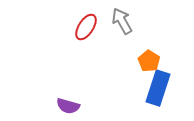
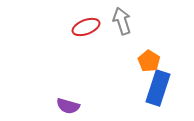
gray arrow: rotated 12 degrees clockwise
red ellipse: rotated 36 degrees clockwise
